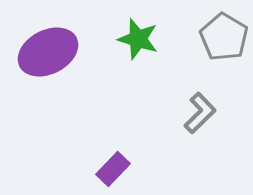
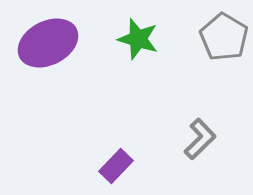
purple ellipse: moved 9 px up
gray L-shape: moved 26 px down
purple rectangle: moved 3 px right, 3 px up
